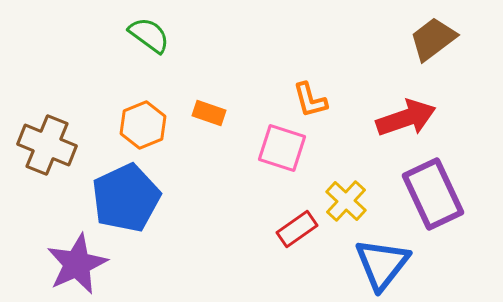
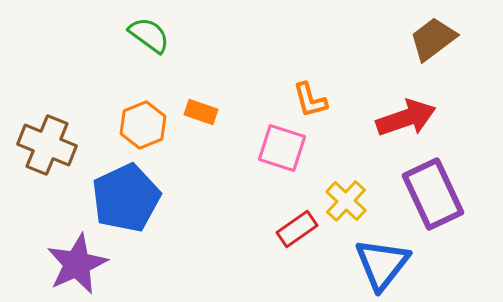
orange rectangle: moved 8 px left, 1 px up
